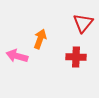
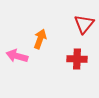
red triangle: moved 1 px right, 1 px down
red cross: moved 1 px right, 2 px down
